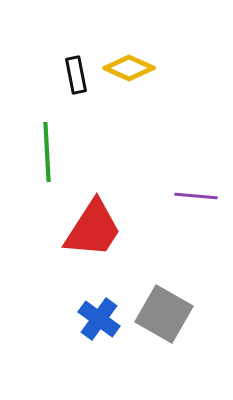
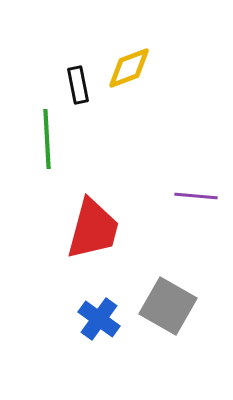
yellow diamond: rotated 45 degrees counterclockwise
black rectangle: moved 2 px right, 10 px down
green line: moved 13 px up
red trapezoid: rotated 18 degrees counterclockwise
gray square: moved 4 px right, 8 px up
